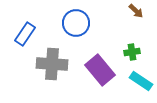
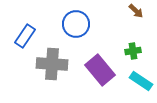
blue circle: moved 1 px down
blue rectangle: moved 2 px down
green cross: moved 1 px right, 1 px up
